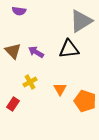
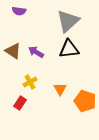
gray triangle: moved 13 px left; rotated 10 degrees counterclockwise
brown triangle: rotated 12 degrees counterclockwise
red rectangle: moved 7 px right, 1 px up
